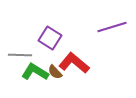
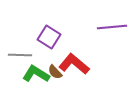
purple line: rotated 12 degrees clockwise
purple square: moved 1 px left, 1 px up
red L-shape: moved 1 px down
green L-shape: moved 1 px right, 2 px down
